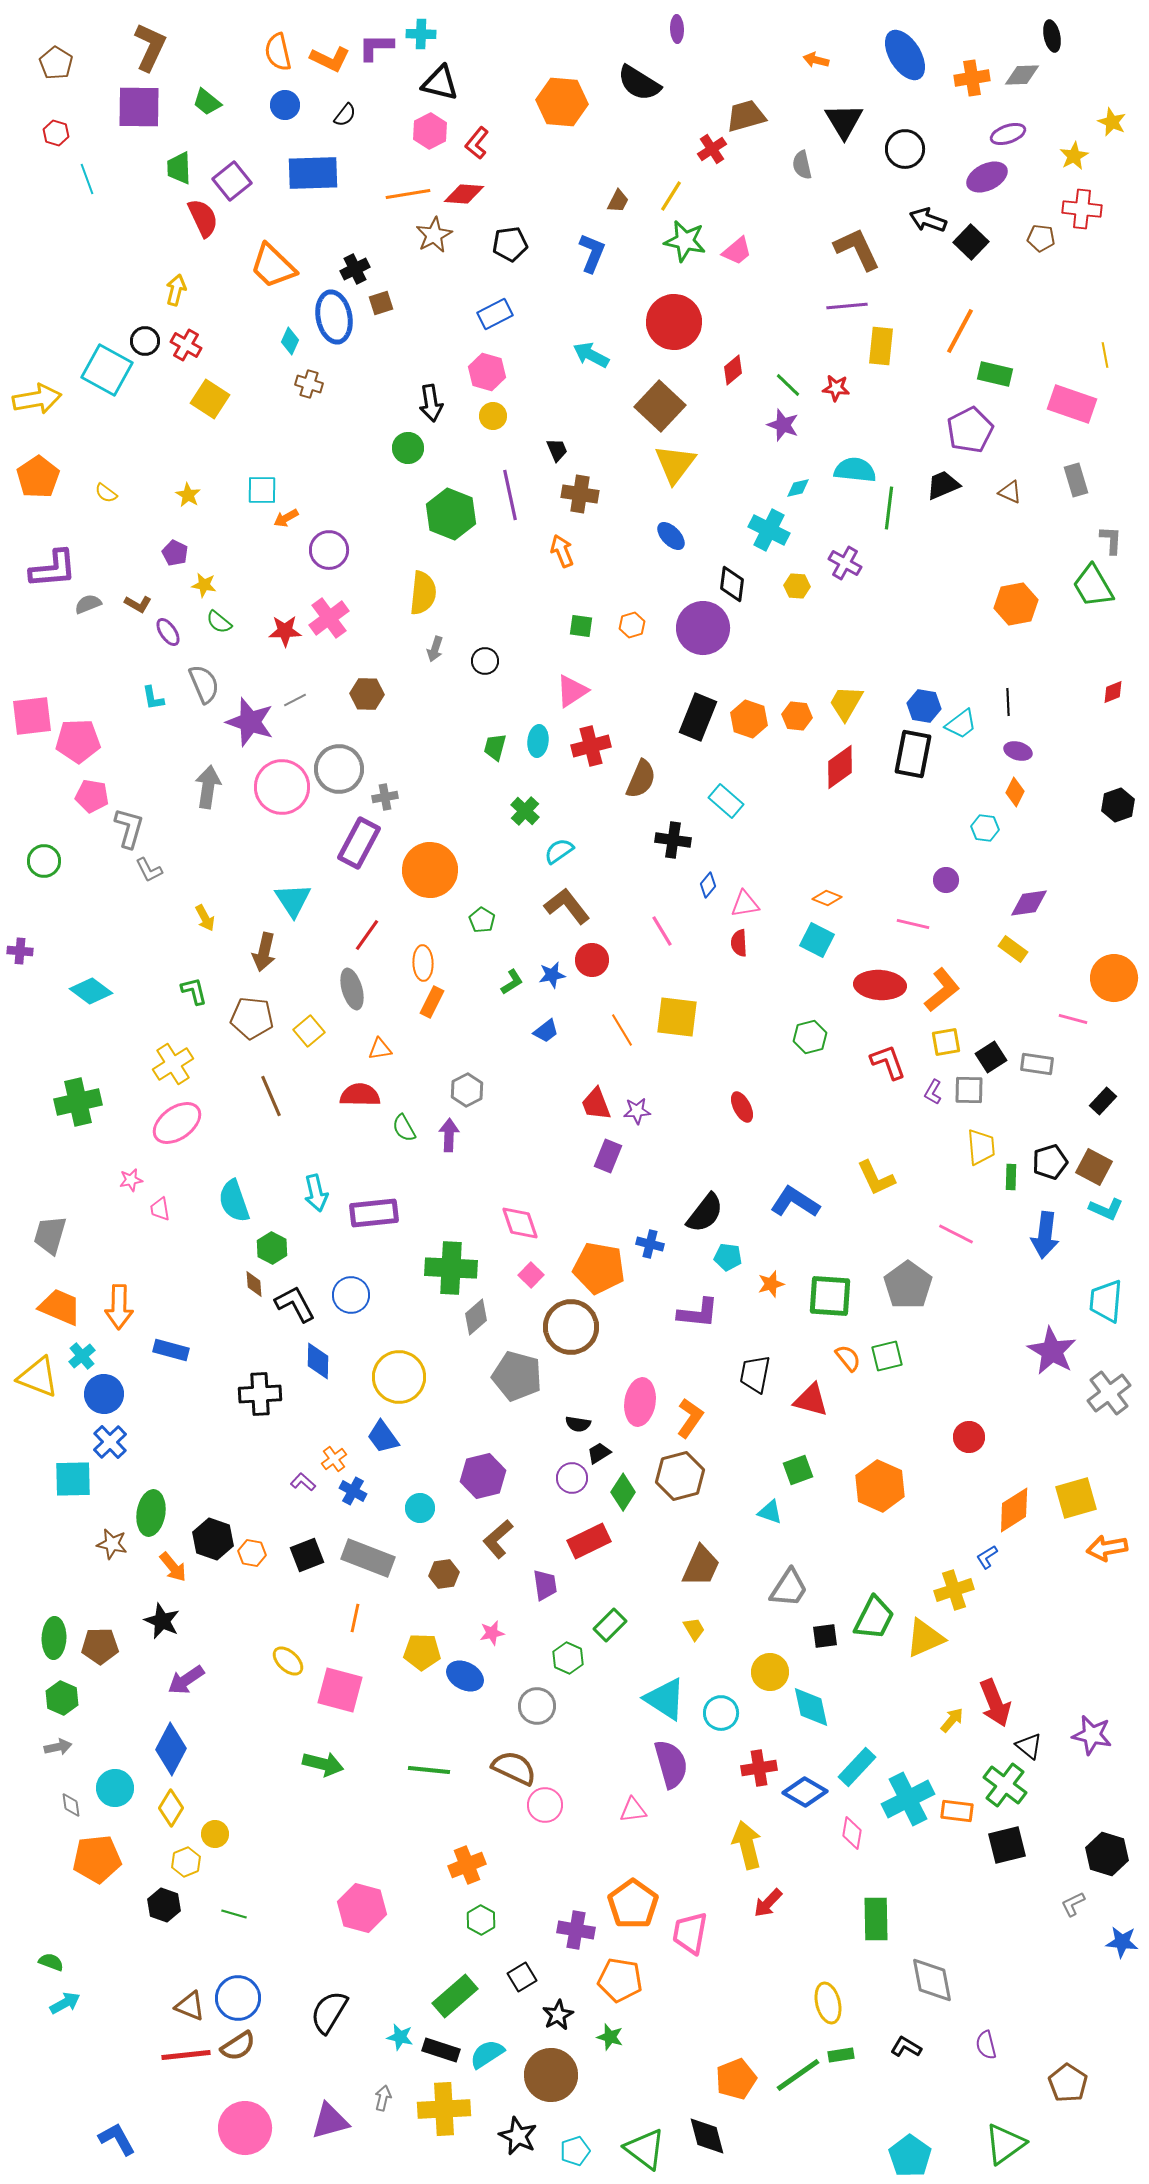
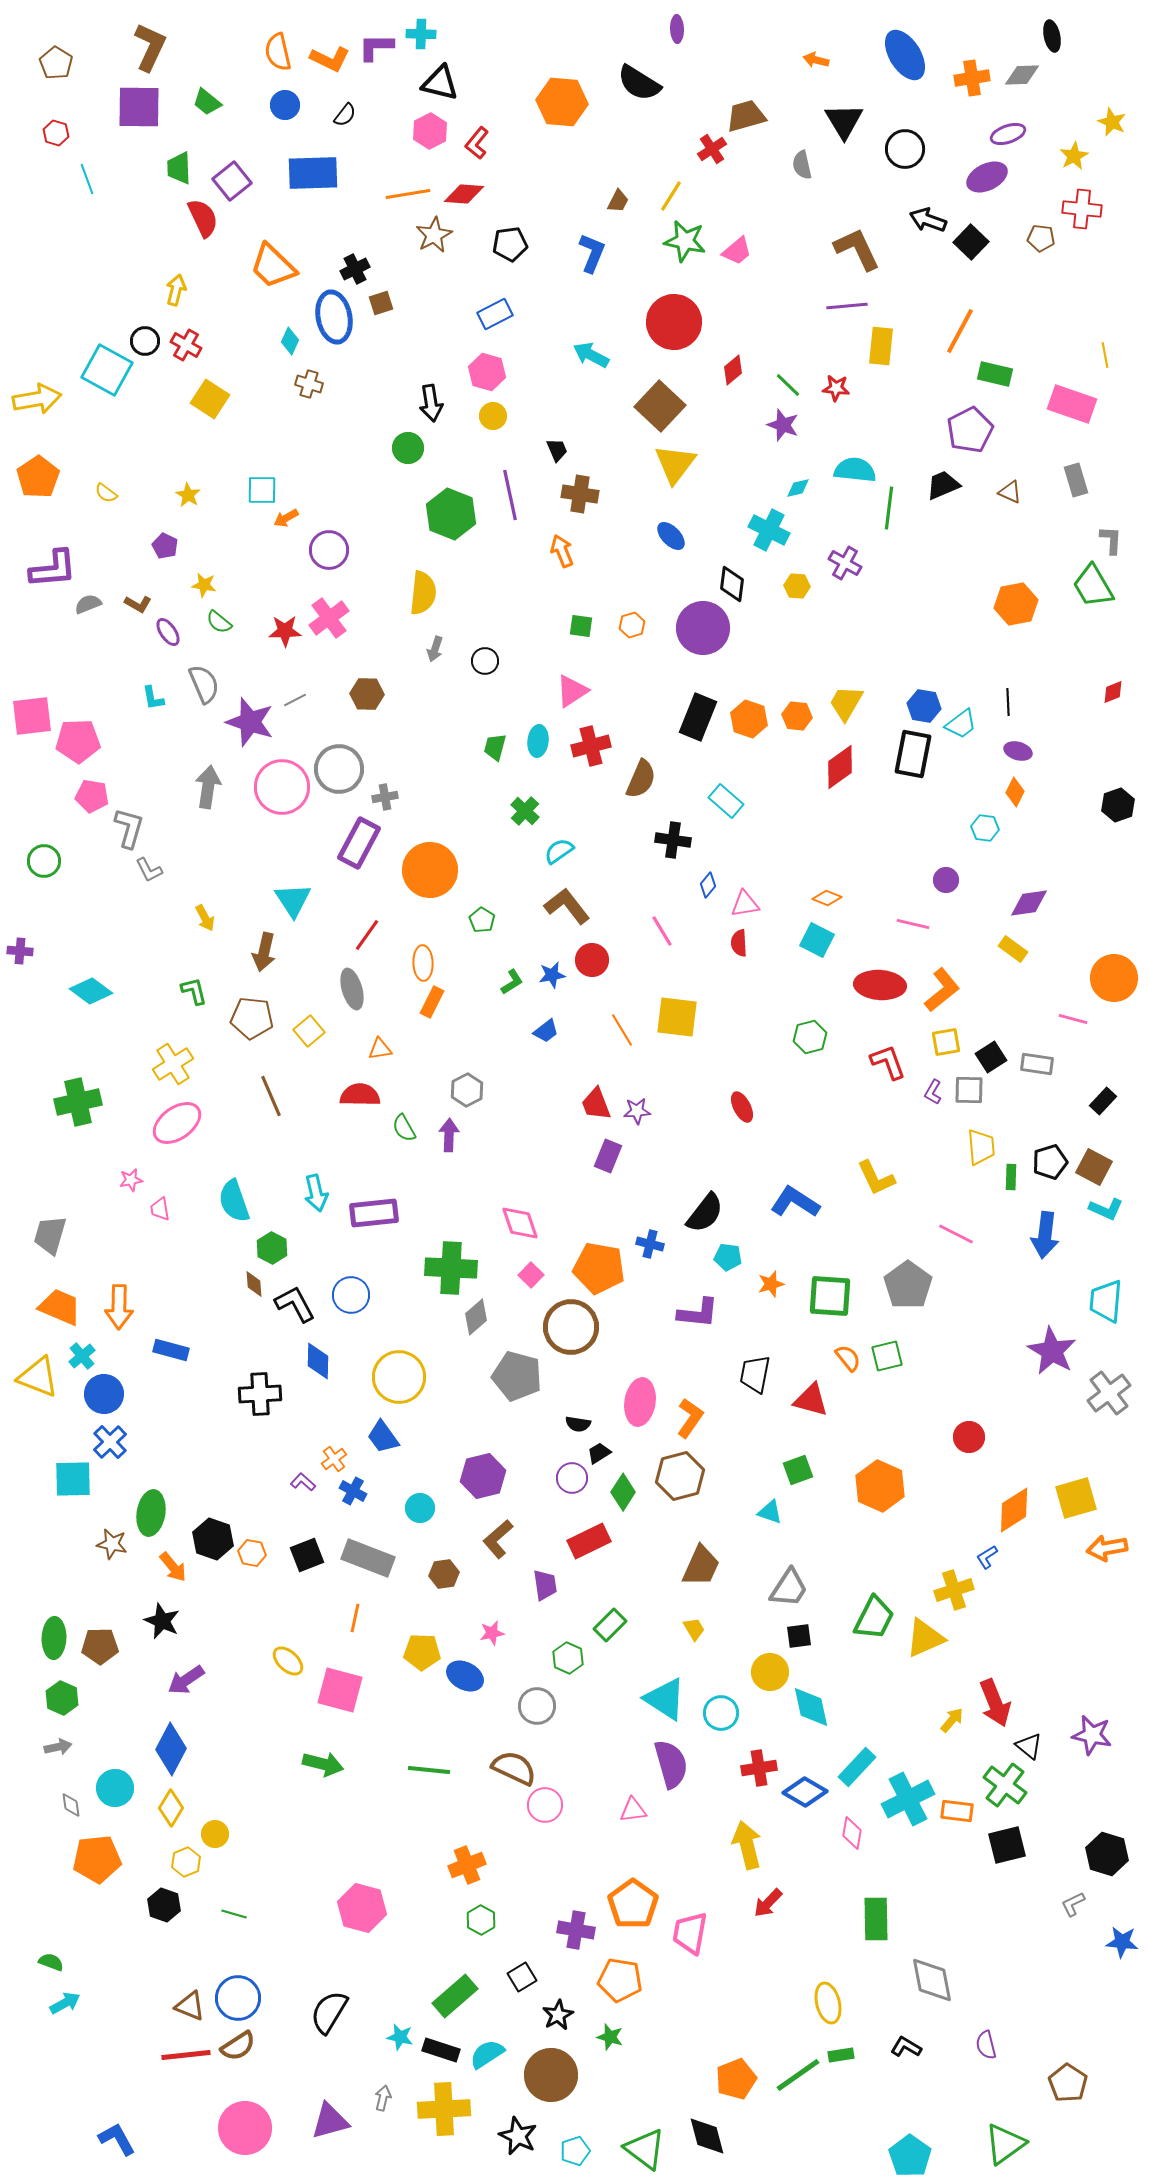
purple pentagon at (175, 553): moved 10 px left, 7 px up
black square at (825, 1636): moved 26 px left
